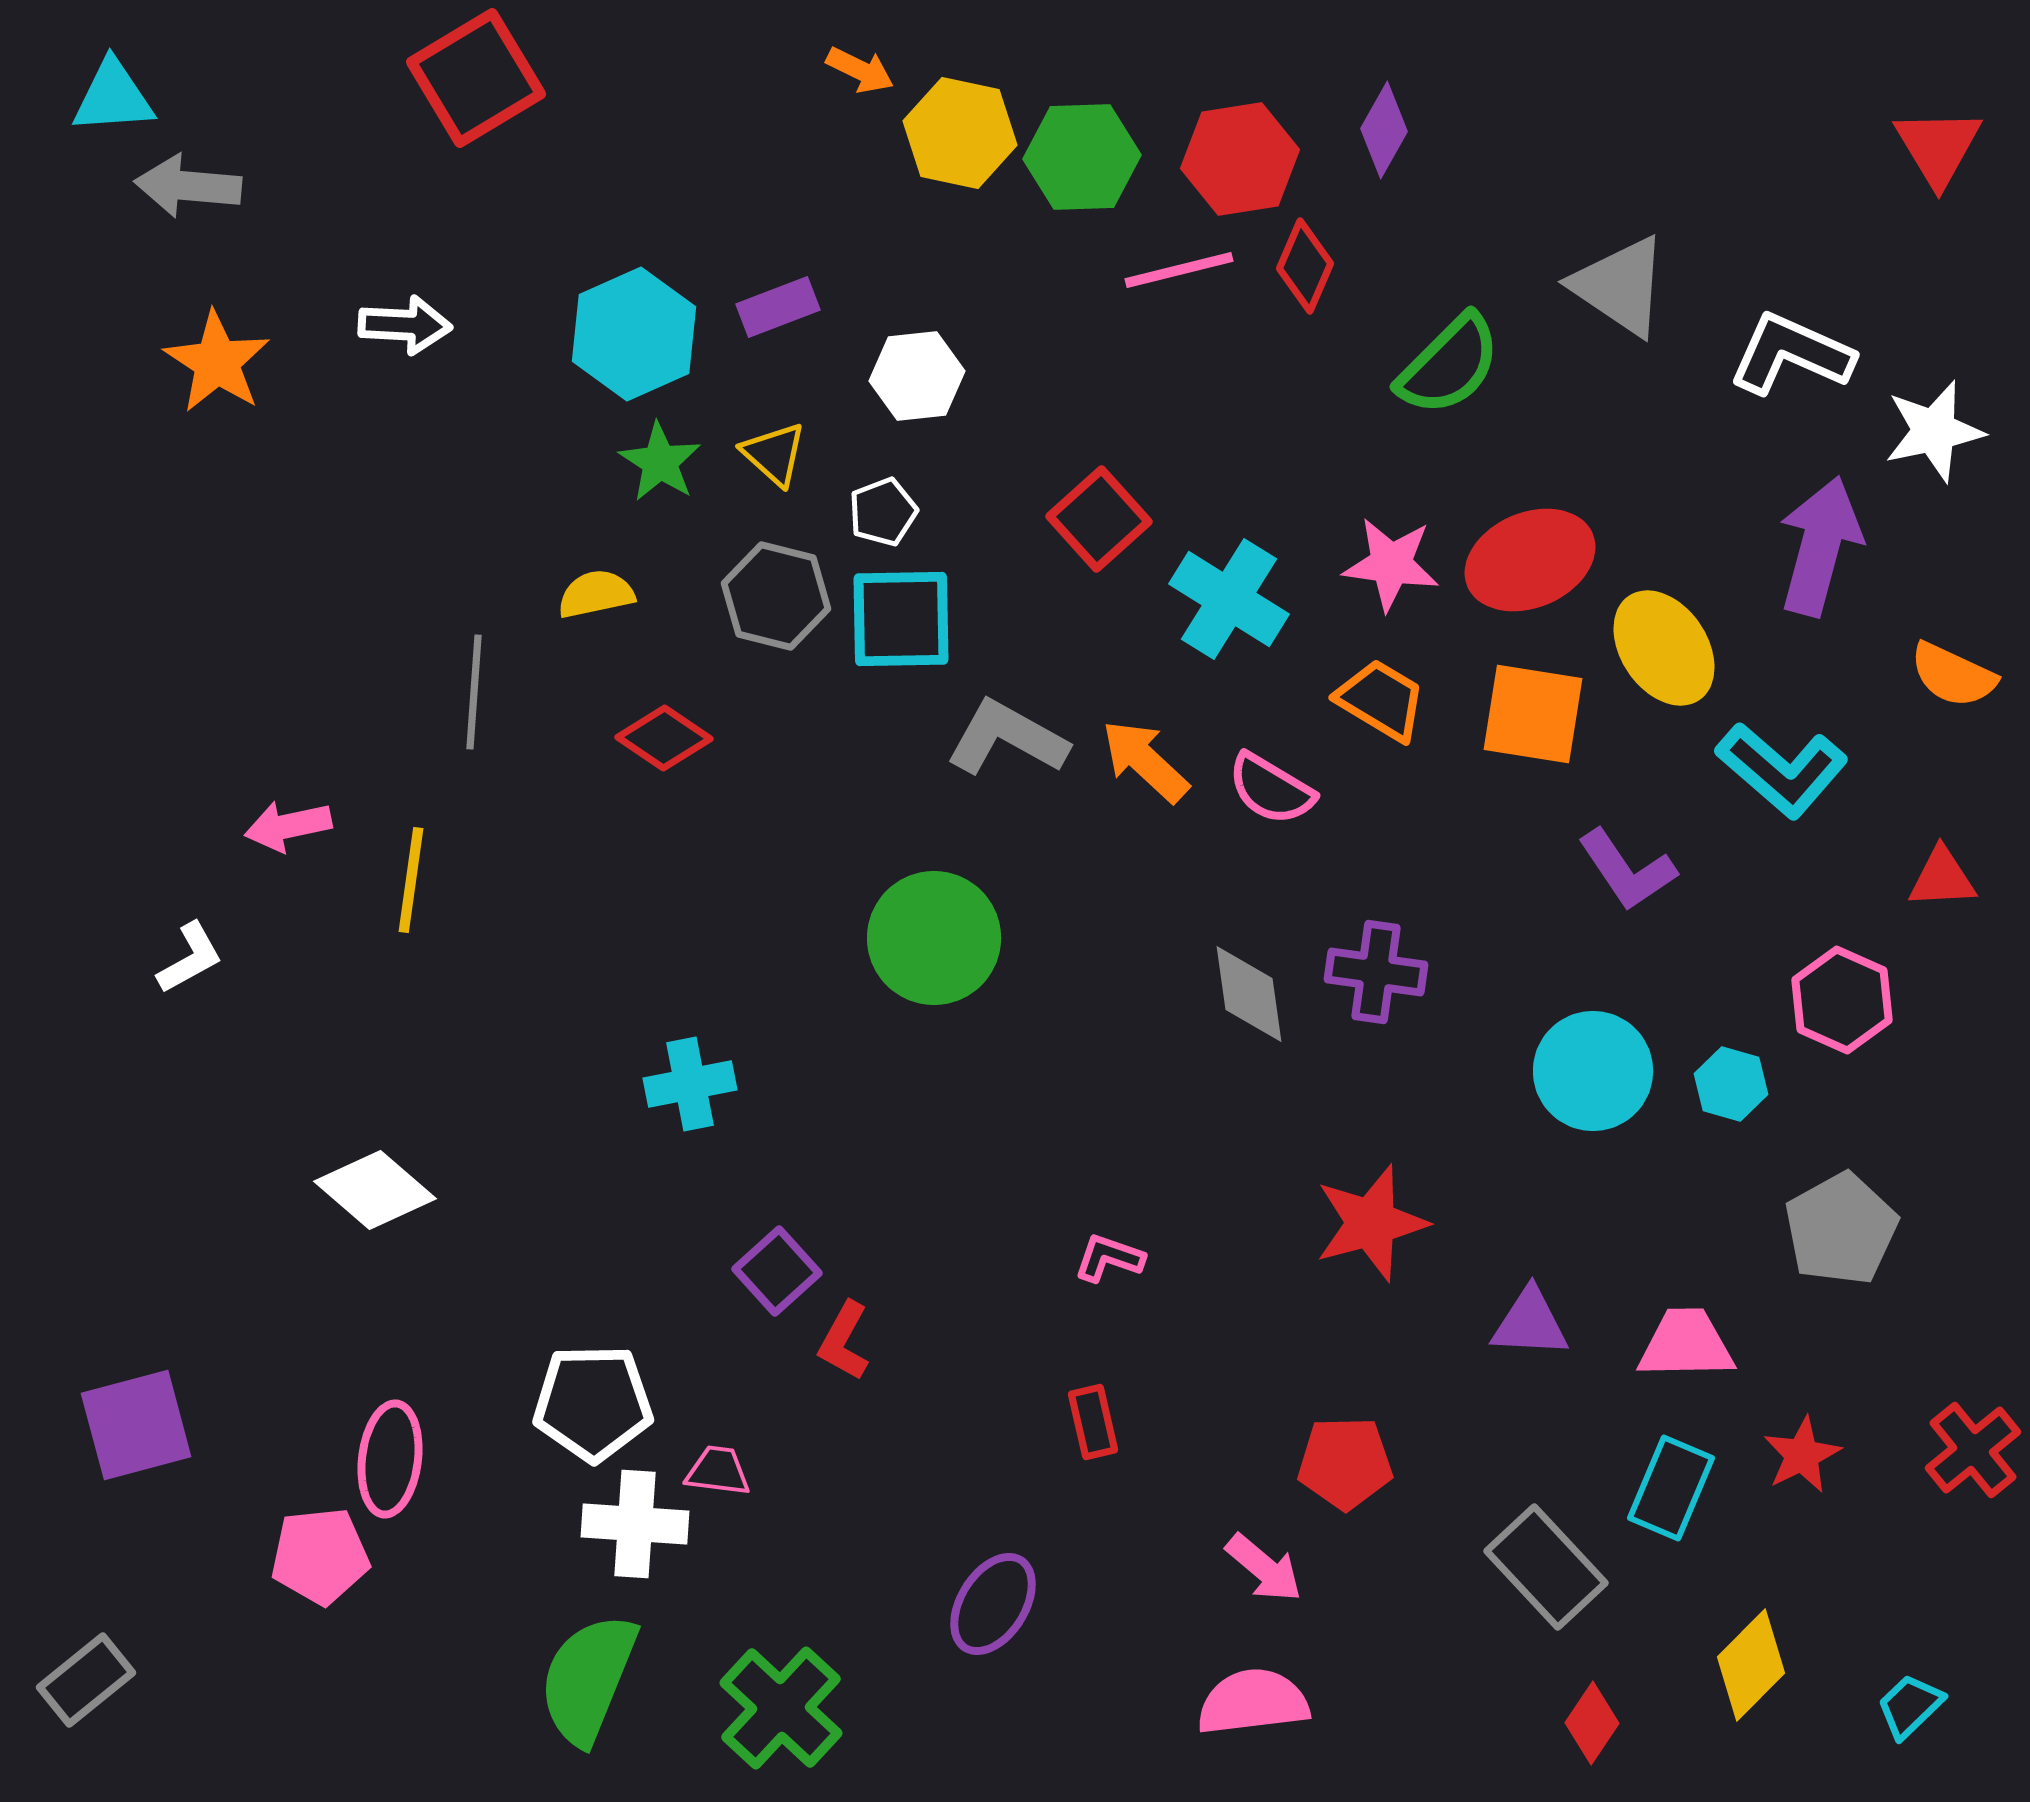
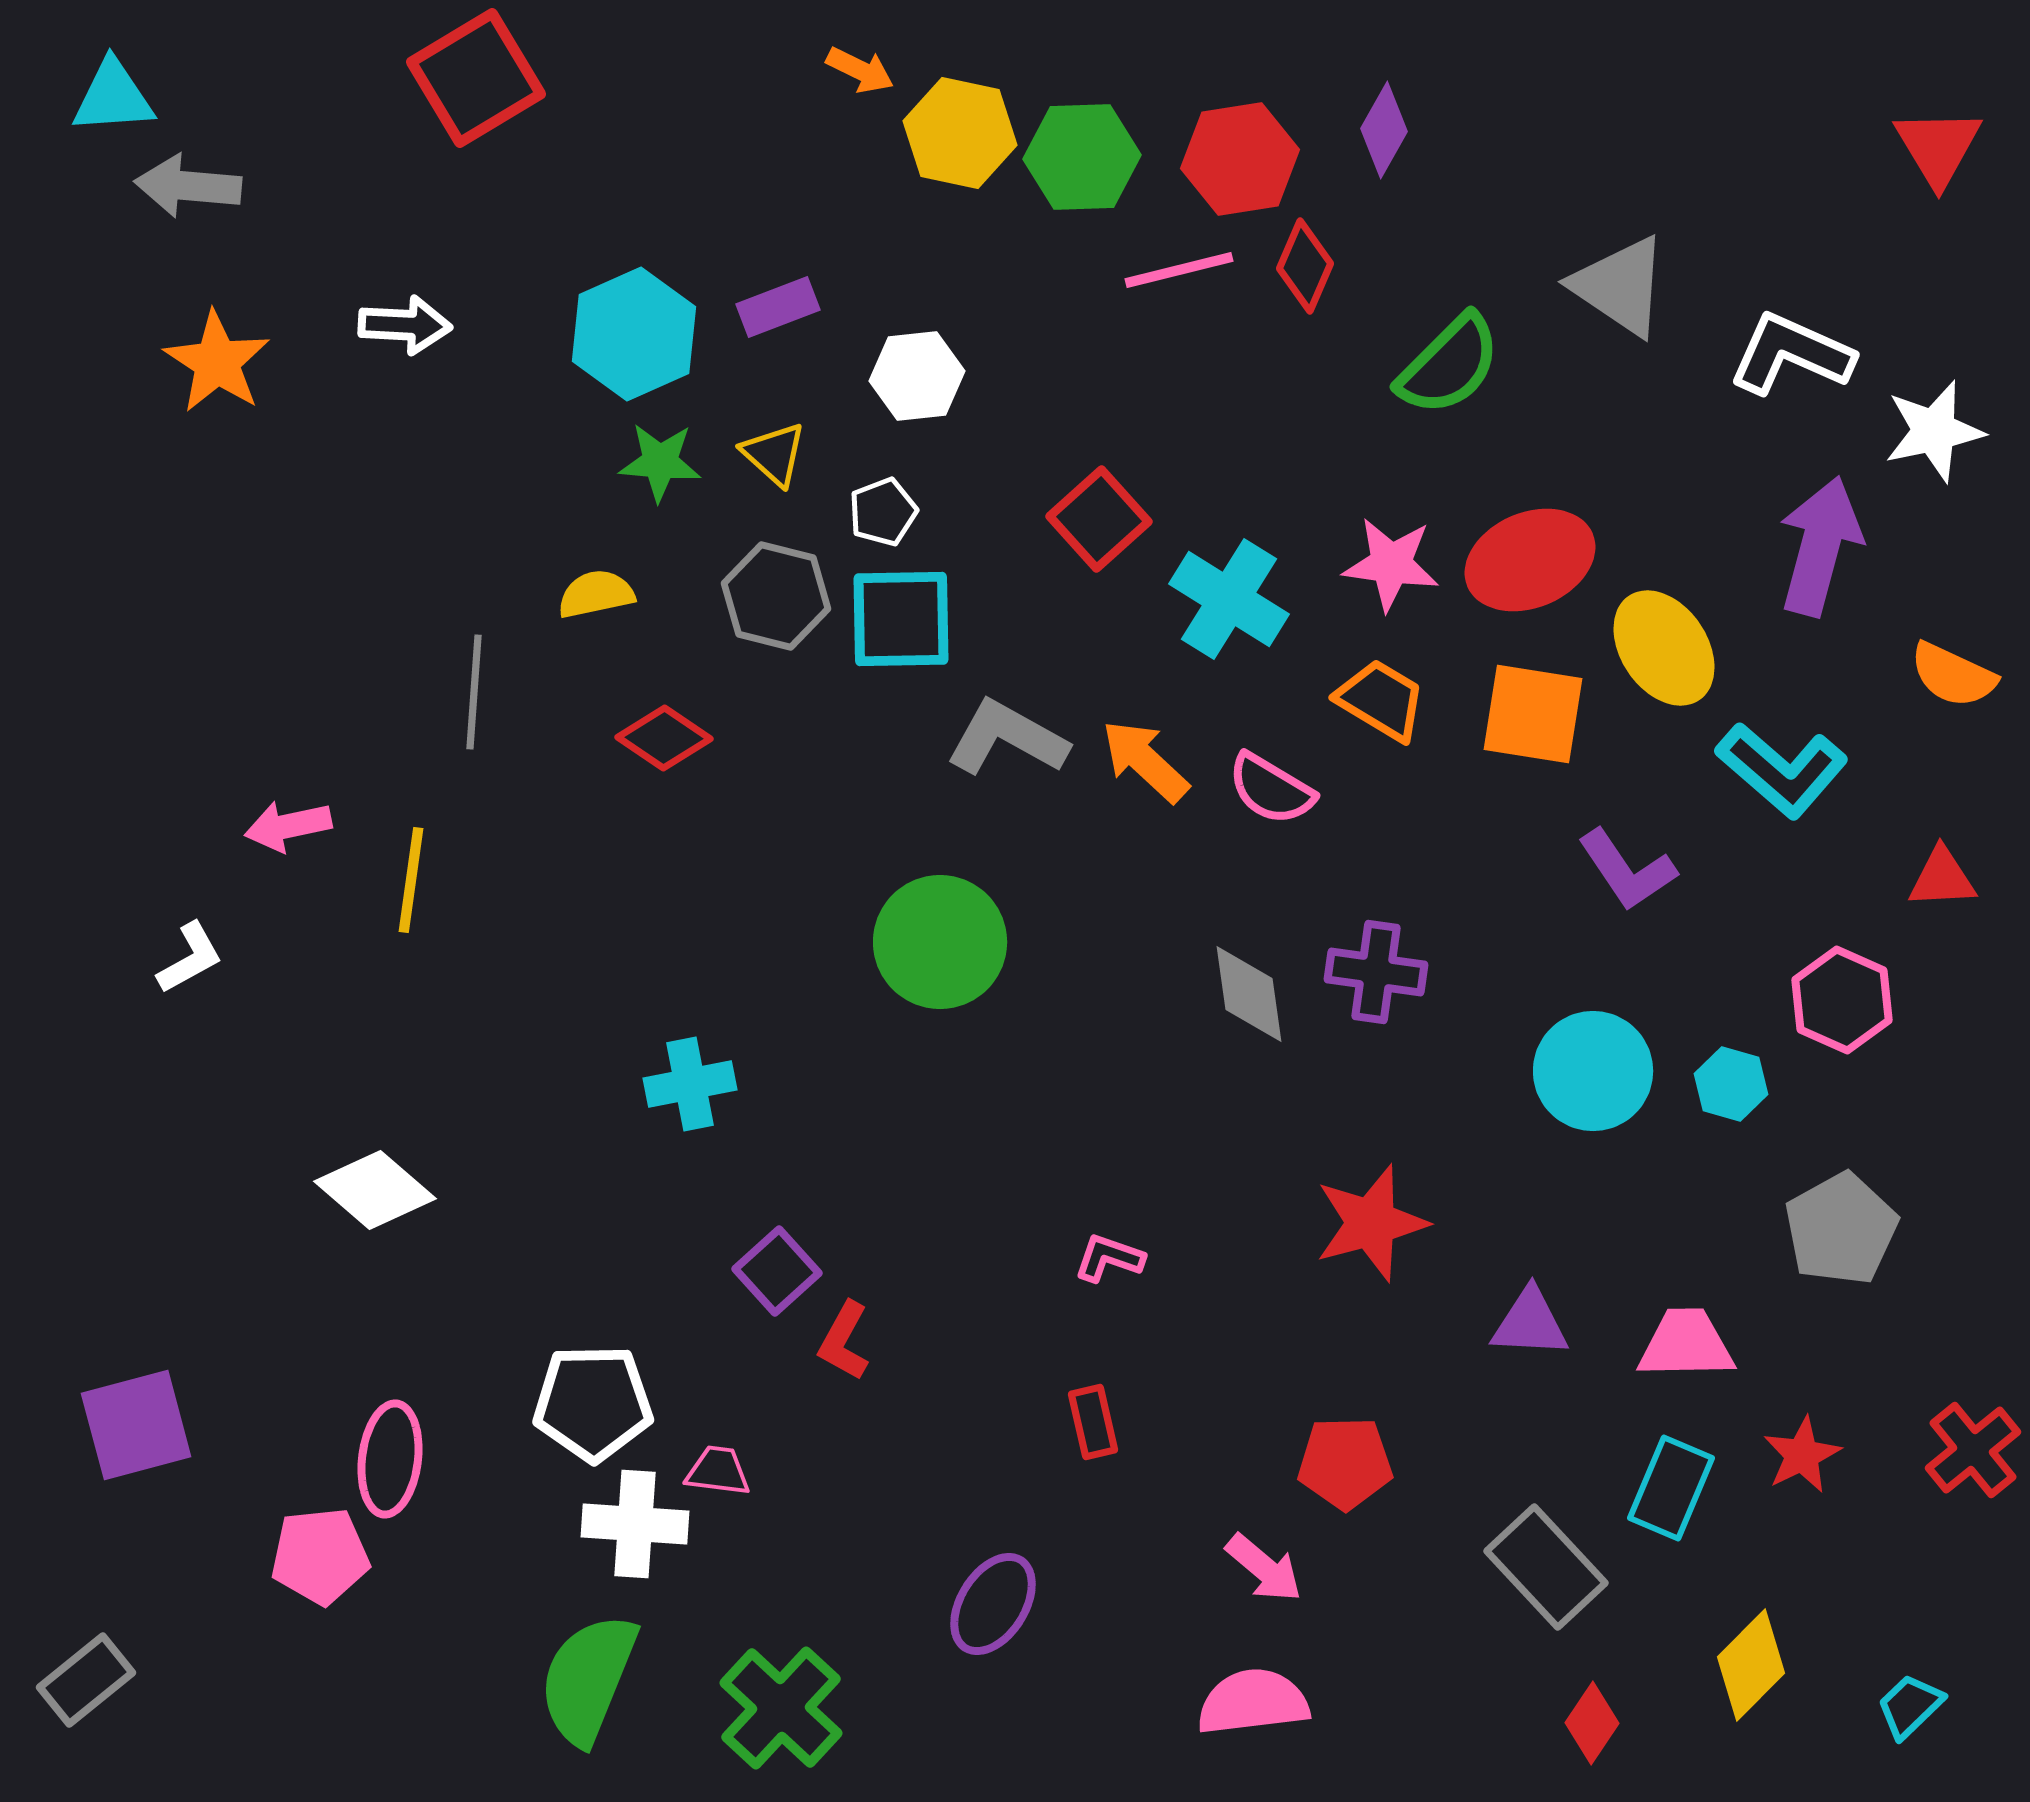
green star at (660, 462): rotated 28 degrees counterclockwise
green circle at (934, 938): moved 6 px right, 4 px down
